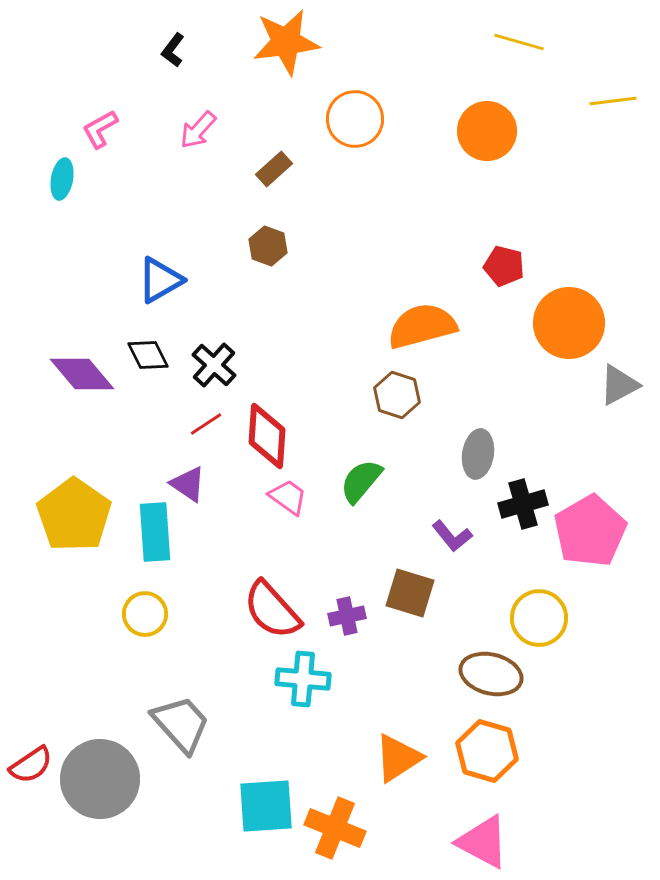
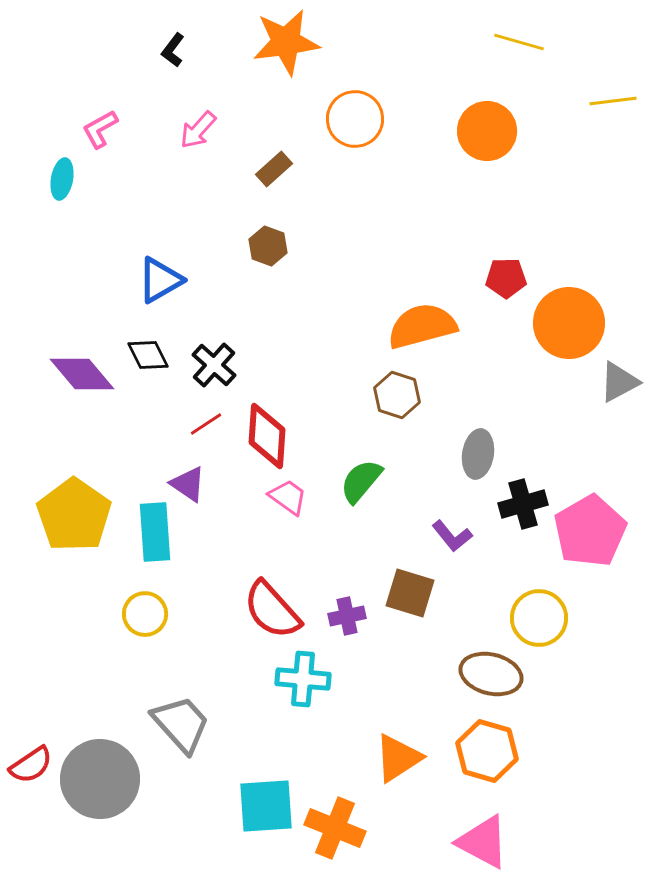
red pentagon at (504, 266): moved 2 px right, 12 px down; rotated 15 degrees counterclockwise
gray triangle at (619, 385): moved 3 px up
